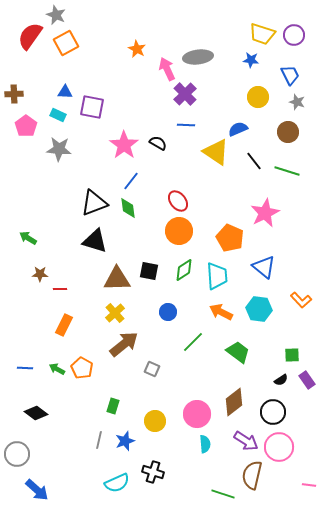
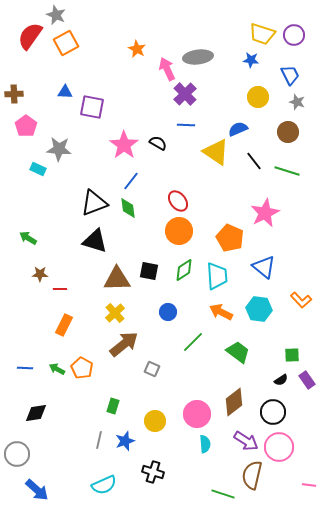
cyan rectangle at (58, 115): moved 20 px left, 54 px down
black diamond at (36, 413): rotated 45 degrees counterclockwise
cyan semicircle at (117, 483): moved 13 px left, 2 px down
